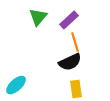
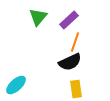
orange line: rotated 36 degrees clockwise
